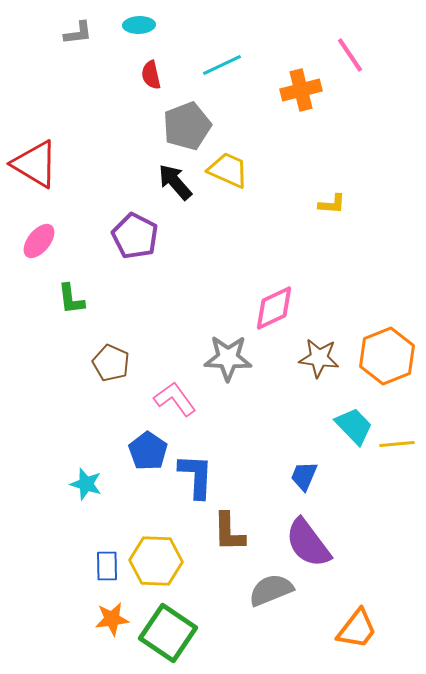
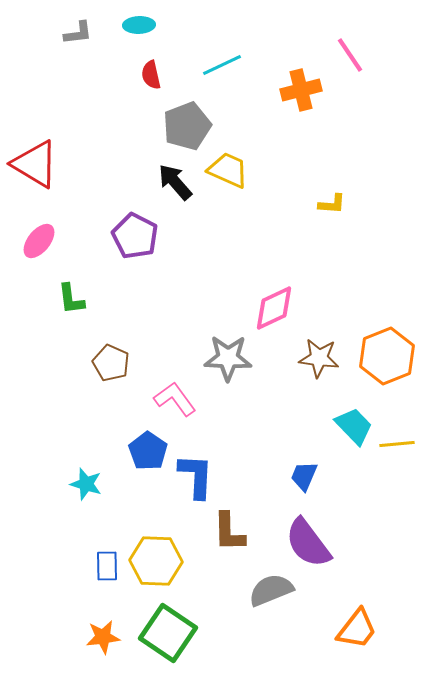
orange star: moved 9 px left, 18 px down
